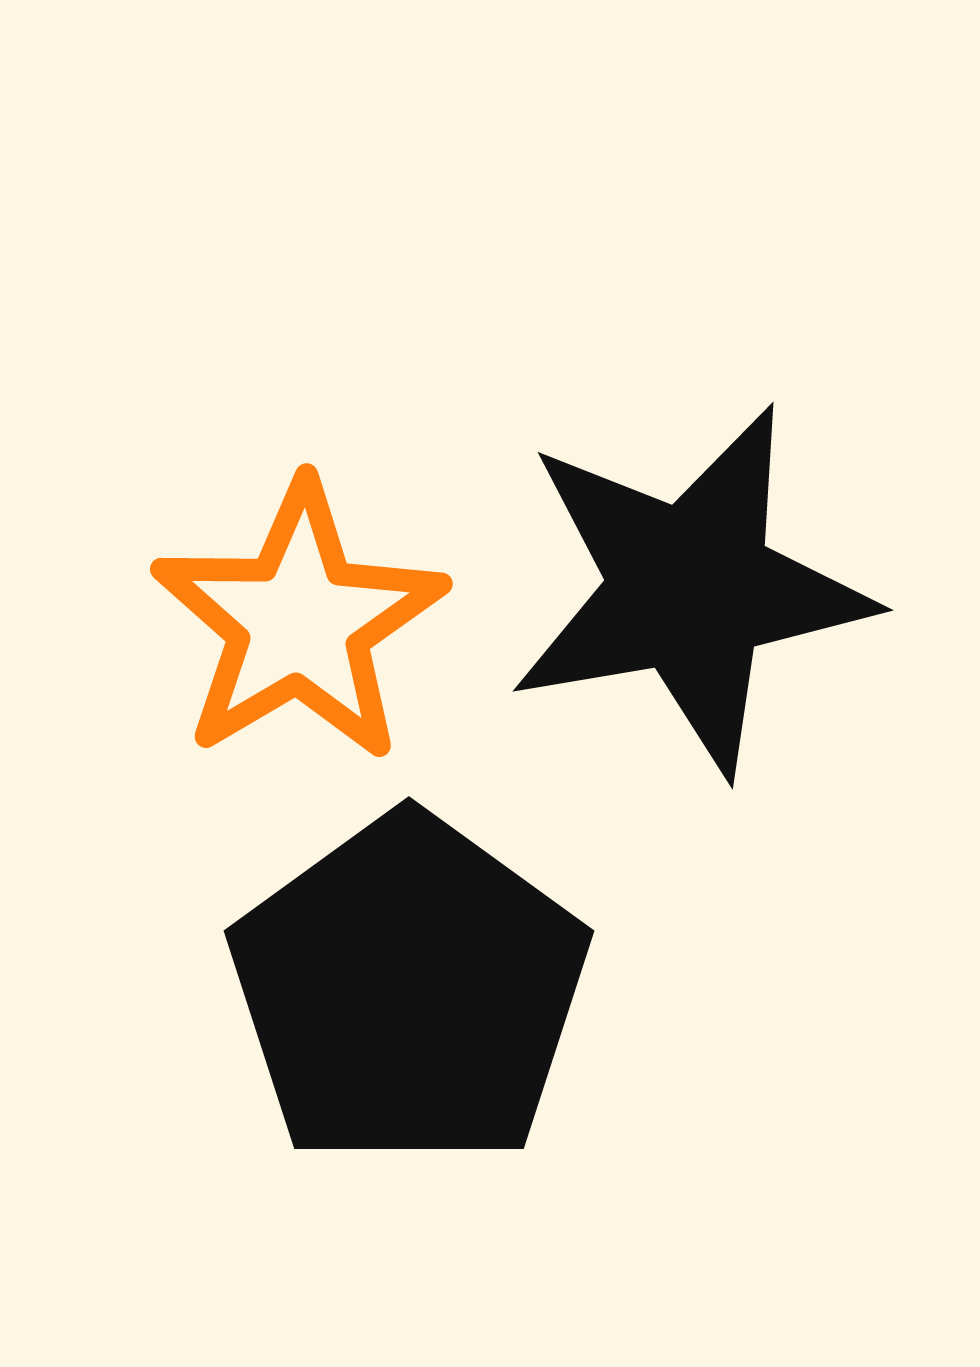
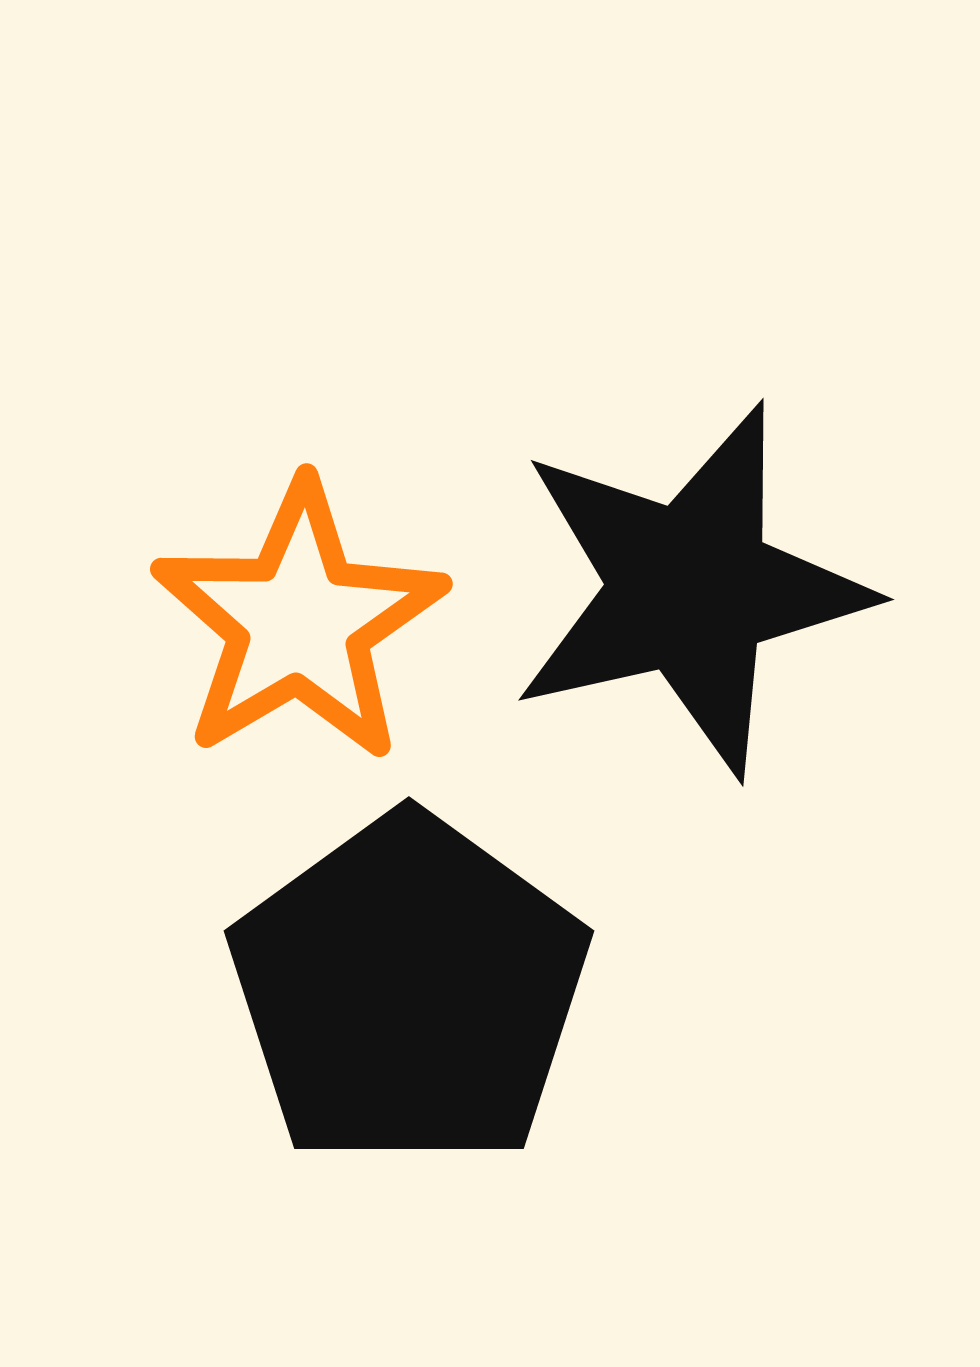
black star: rotated 3 degrees counterclockwise
